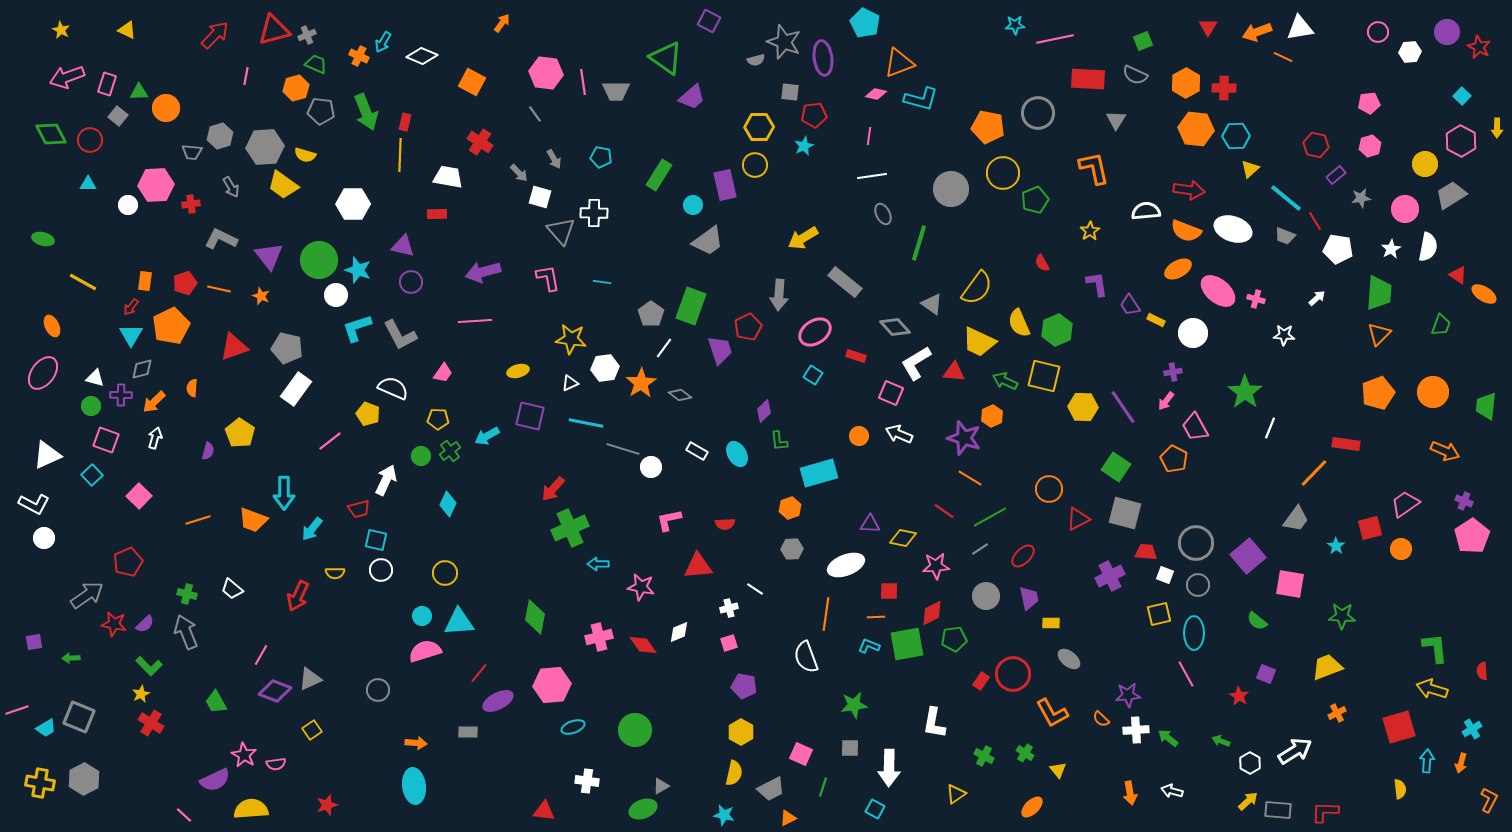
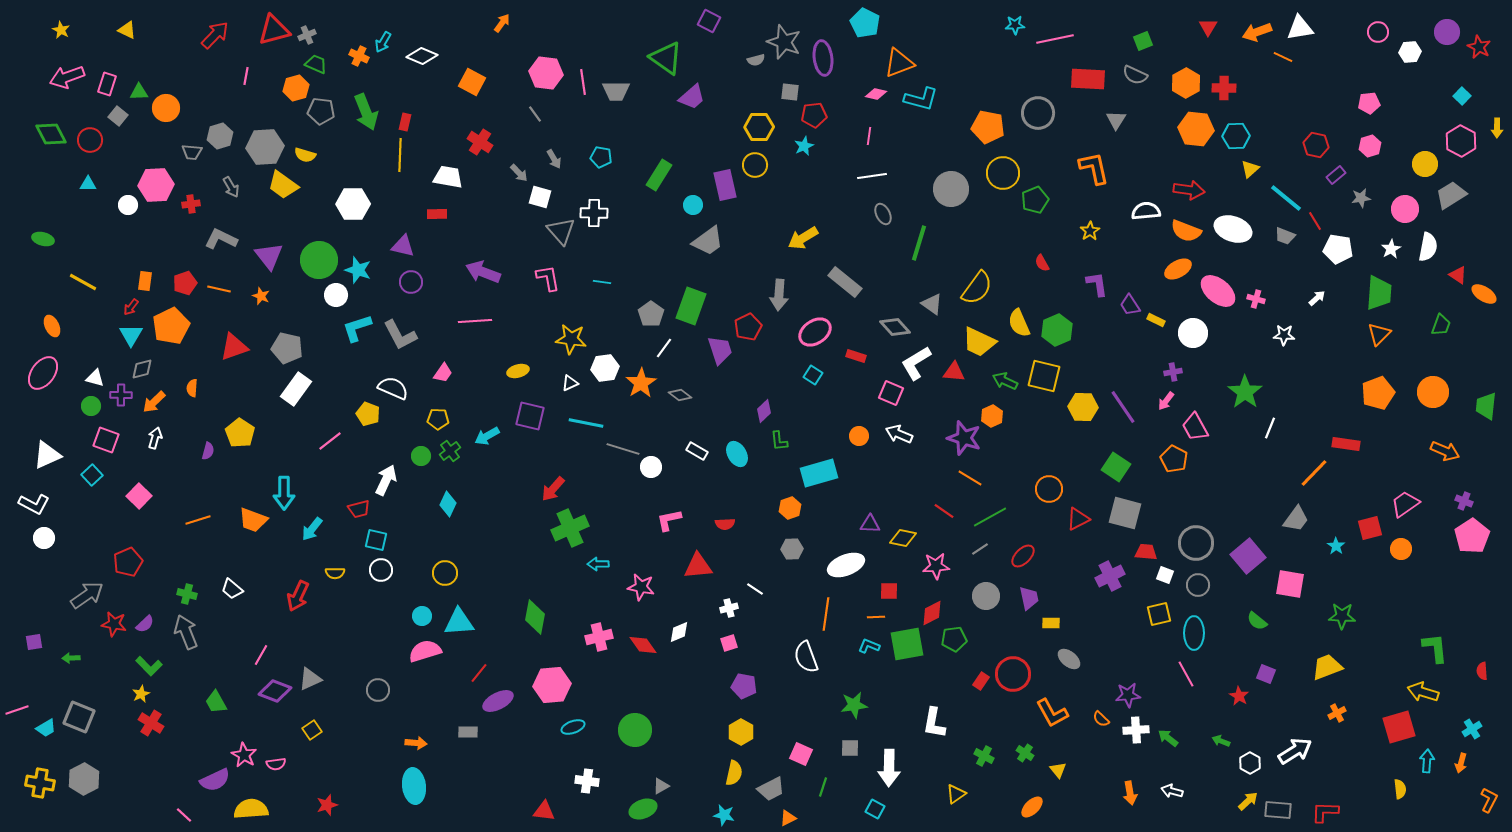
purple arrow at (483, 272): rotated 36 degrees clockwise
yellow arrow at (1432, 689): moved 9 px left, 3 px down
